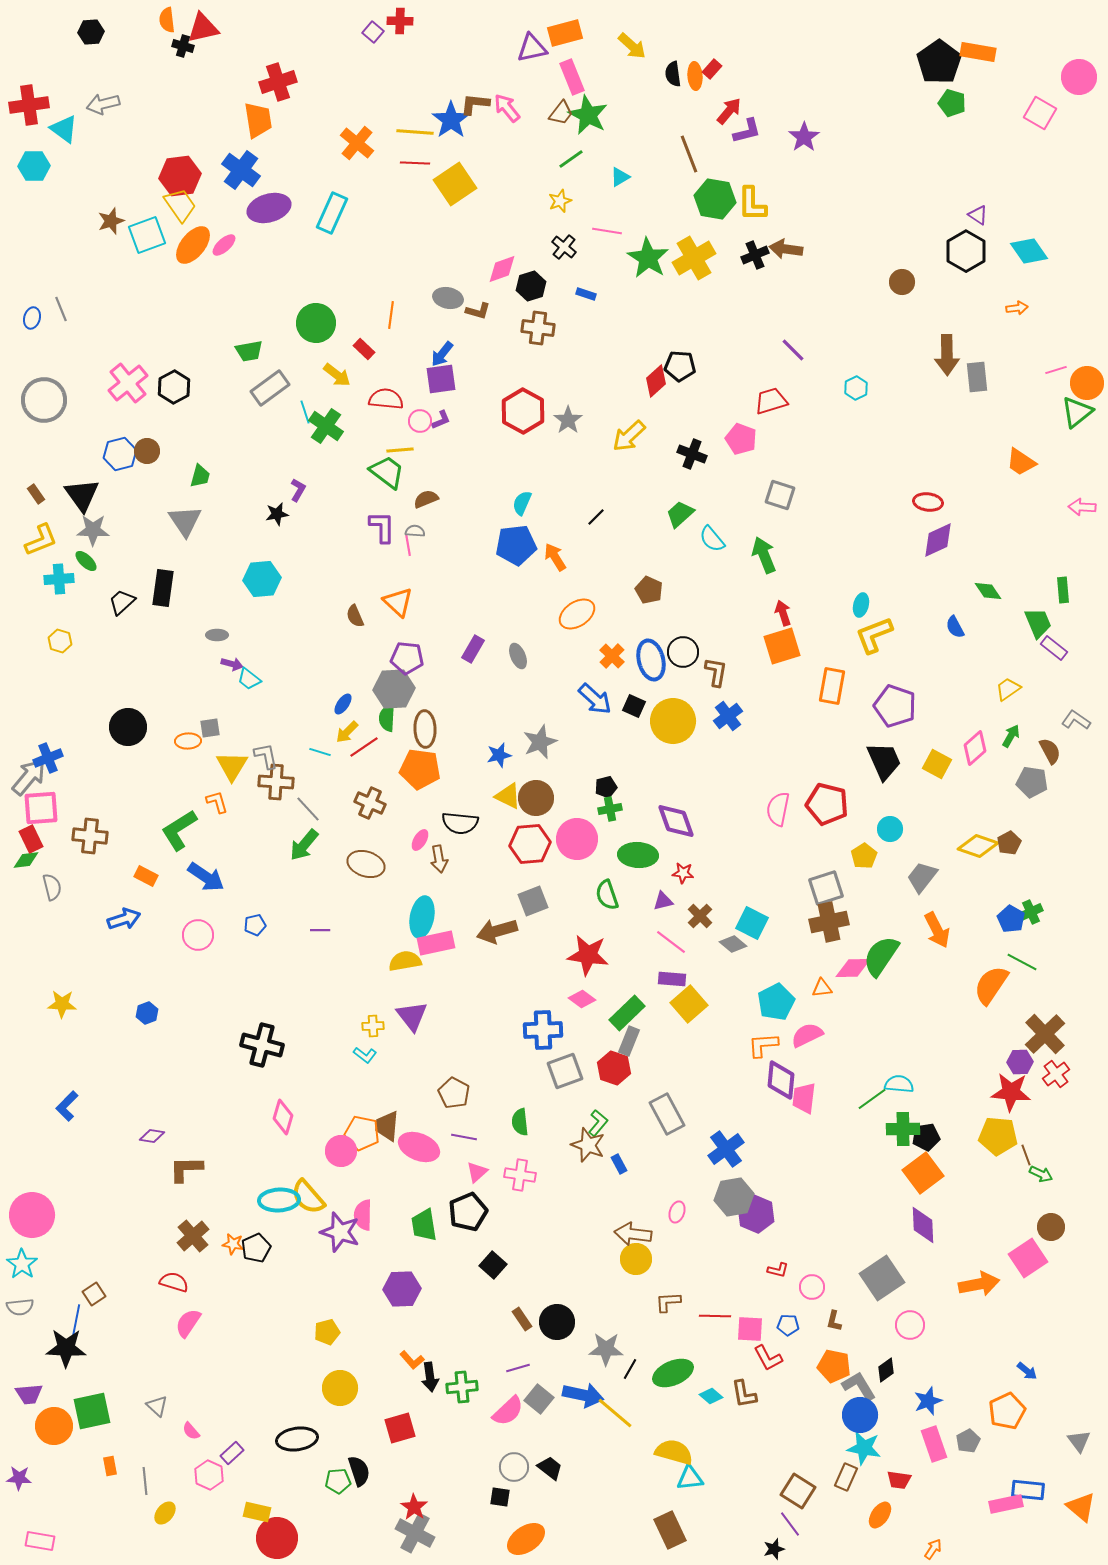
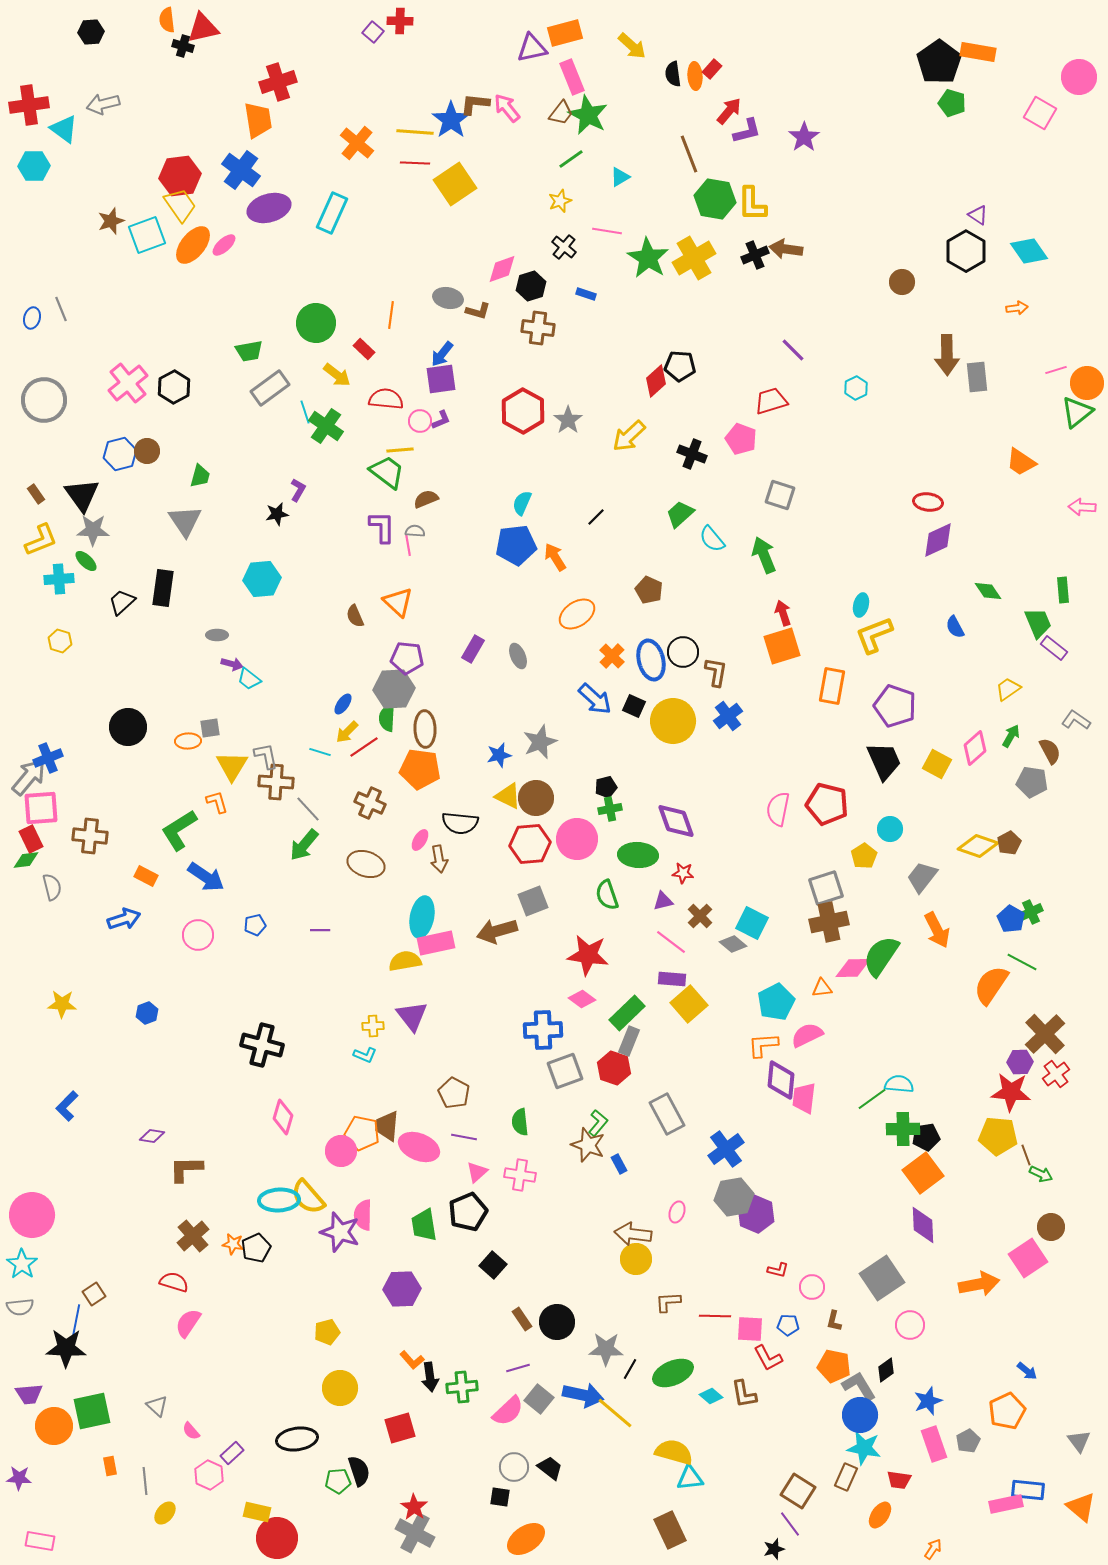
cyan L-shape at (365, 1055): rotated 15 degrees counterclockwise
